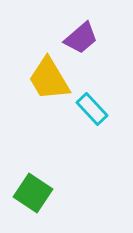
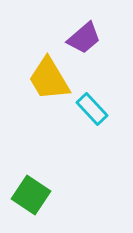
purple trapezoid: moved 3 px right
green square: moved 2 px left, 2 px down
